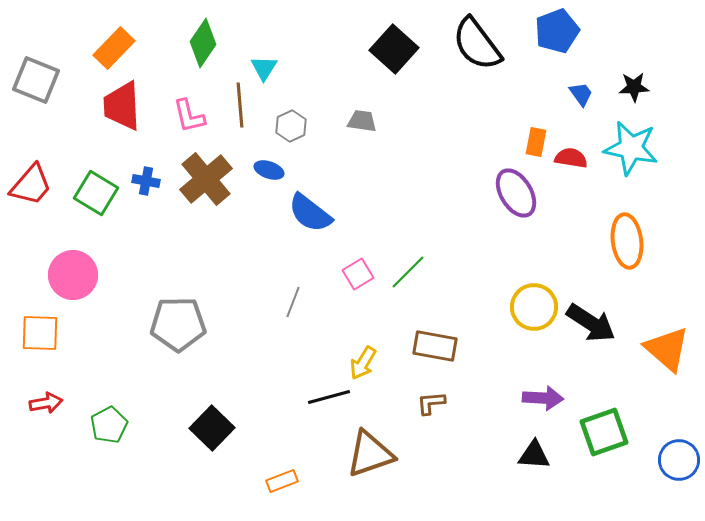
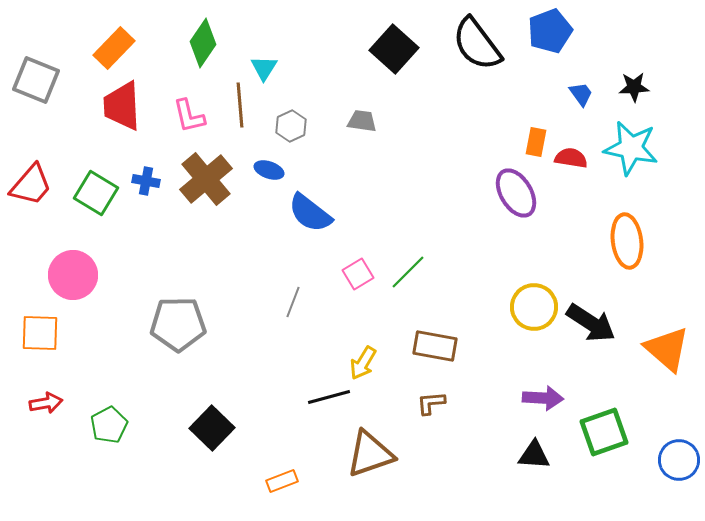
blue pentagon at (557, 31): moved 7 px left
